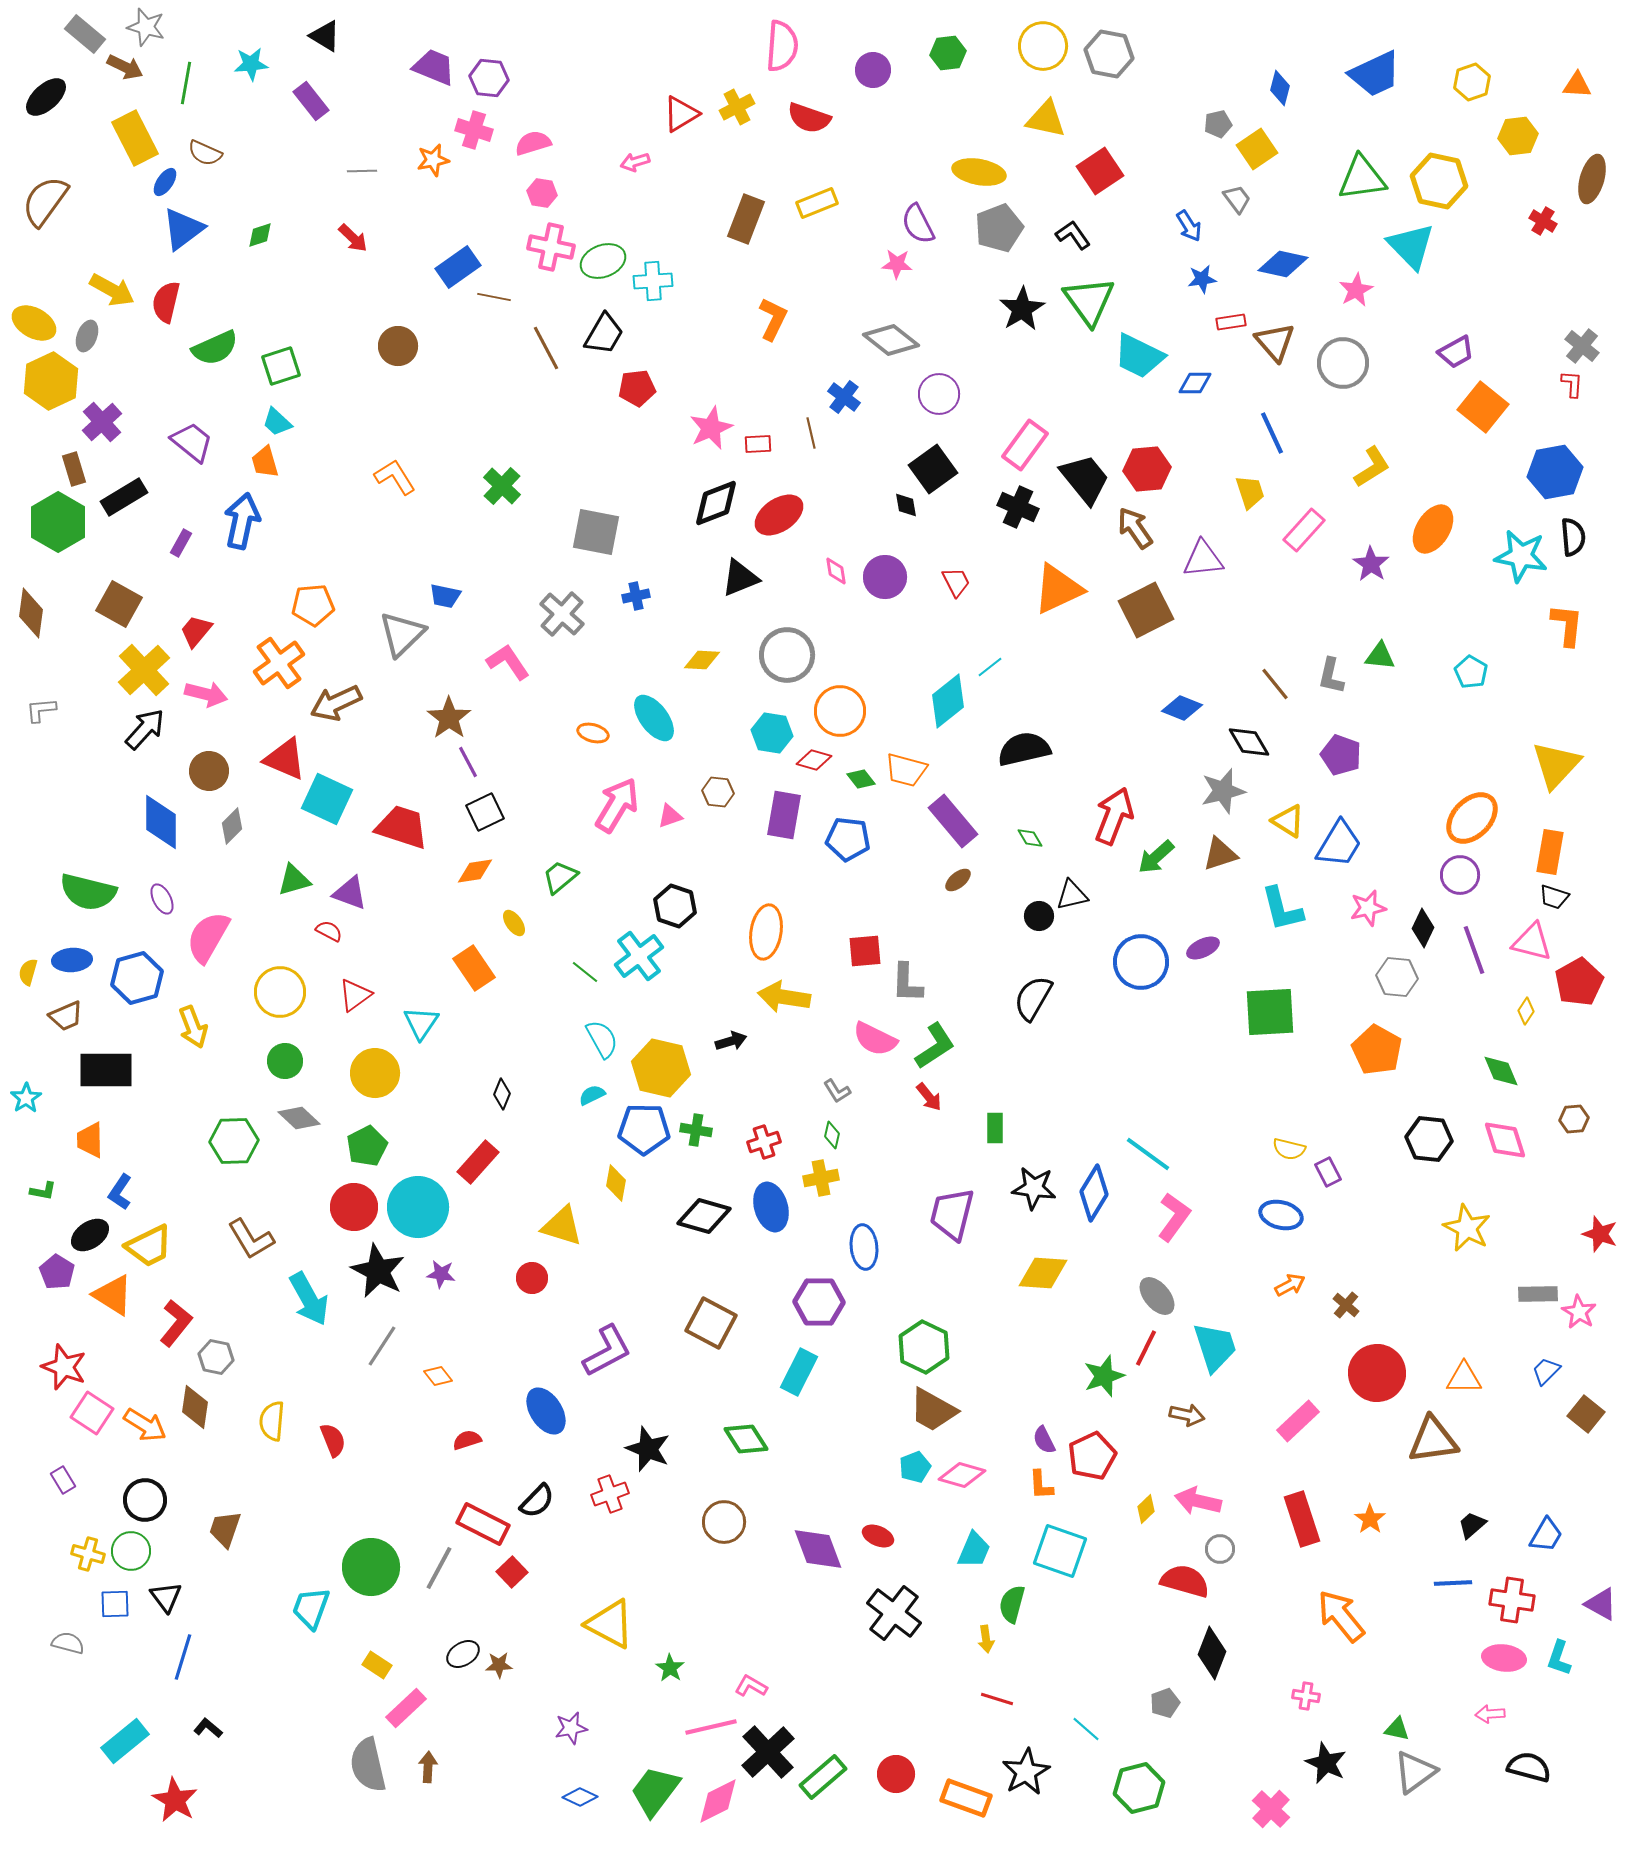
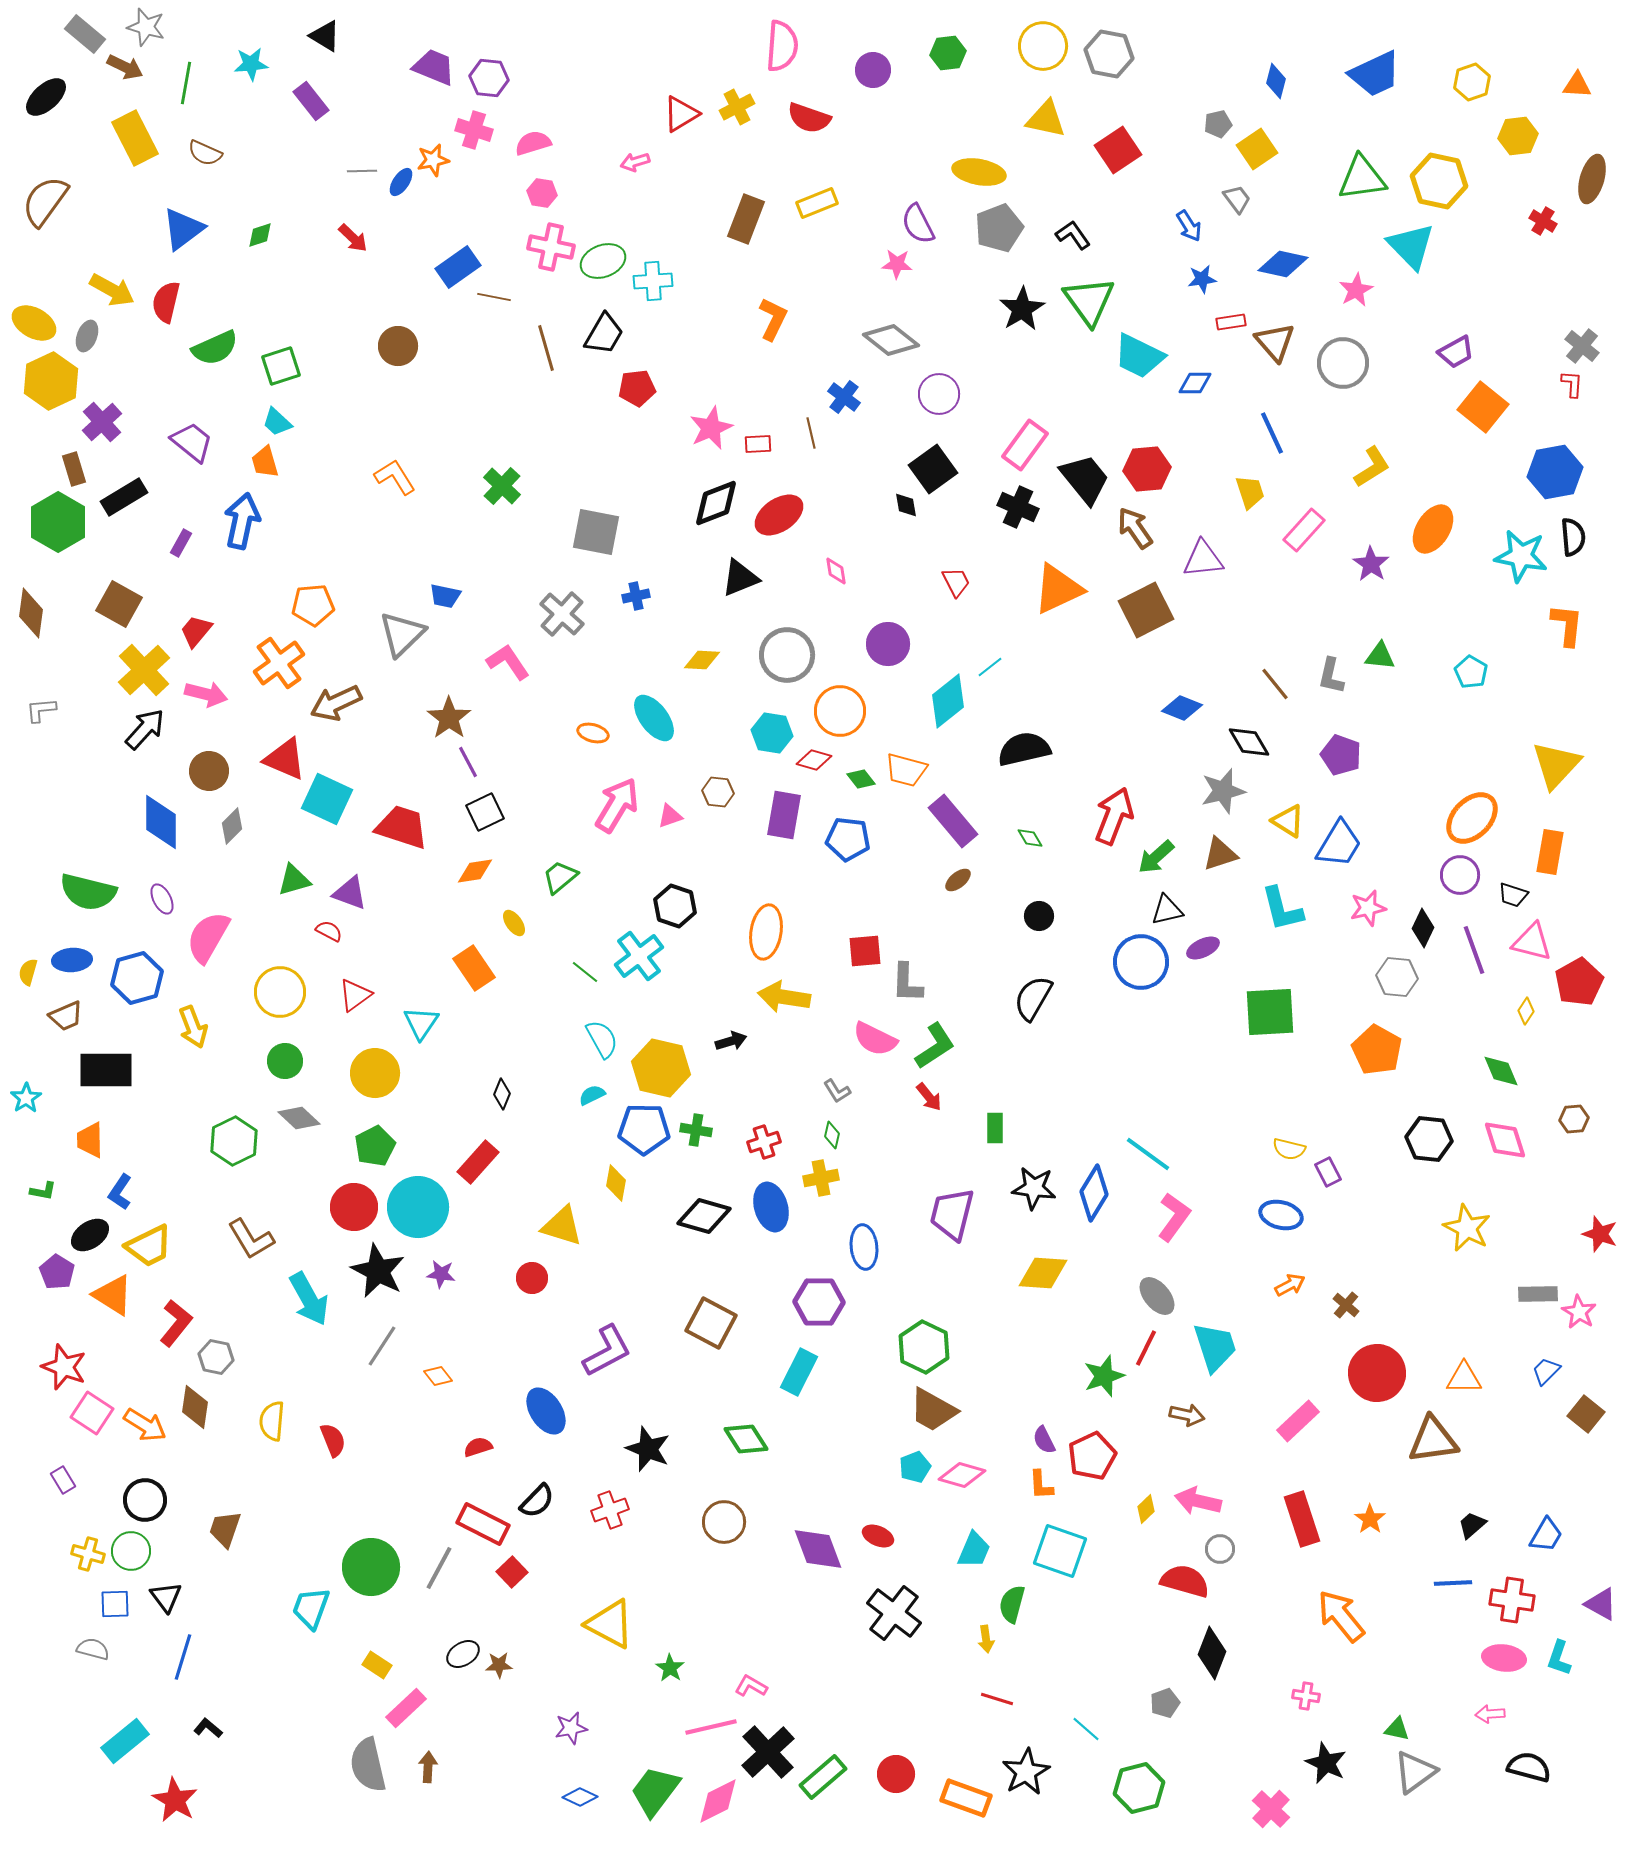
blue diamond at (1280, 88): moved 4 px left, 7 px up
red square at (1100, 171): moved 18 px right, 21 px up
blue ellipse at (165, 182): moved 236 px right
brown line at (546, 348): rotated 12 degrees clockwise
purple circle at (885, 577): moved 3 px right, 67 px down
black triangle at (1072, 895): moved 95 px right, 15 px down
black trapezoid at (1554, 897): moved 41 px left, 2 px up
green hexagon at (234, 1141): rotated 24 degrees counterclockwise
green pentagon at (367, 1146): moved 8 px right
red semicircle at (467, 1440): moved 11 px right, 7 px down
red cross at (610, 1494): moved 16 px down
gray semicircle at (68, 1643): moved 25 px right, 6 px down
